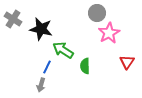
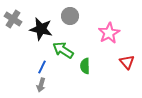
gray circle: moved 27 px left, 3 px down
red triangle: rotated 14 degrees counterclockwise
blue line: moved 5 px left
